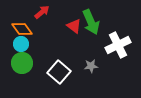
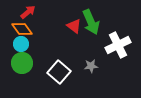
red arrow: moved 14 px left
